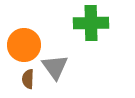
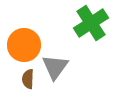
green cross: rotated 32 degrees counterclockwise
gray triangle: rotated 12 degrees clockwise
